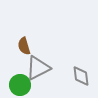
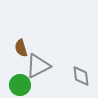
brown semicircle: moved 3 px left, 2 px down
gray triangle: moved 2 px up
